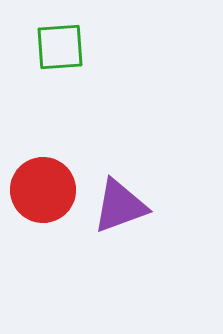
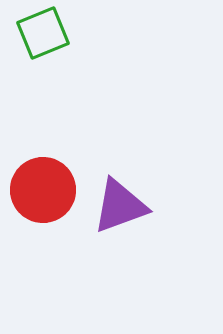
green square: moved 17 px left, 14 px up; rotated 18 degrees counterclockwise
